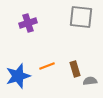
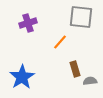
orange line: moved 13 px right, 24 px up; rotated 28 degrees counterclockwise
blue star: moved 4 px right, 1 px down; rotated 15 degrees counterclockwise
